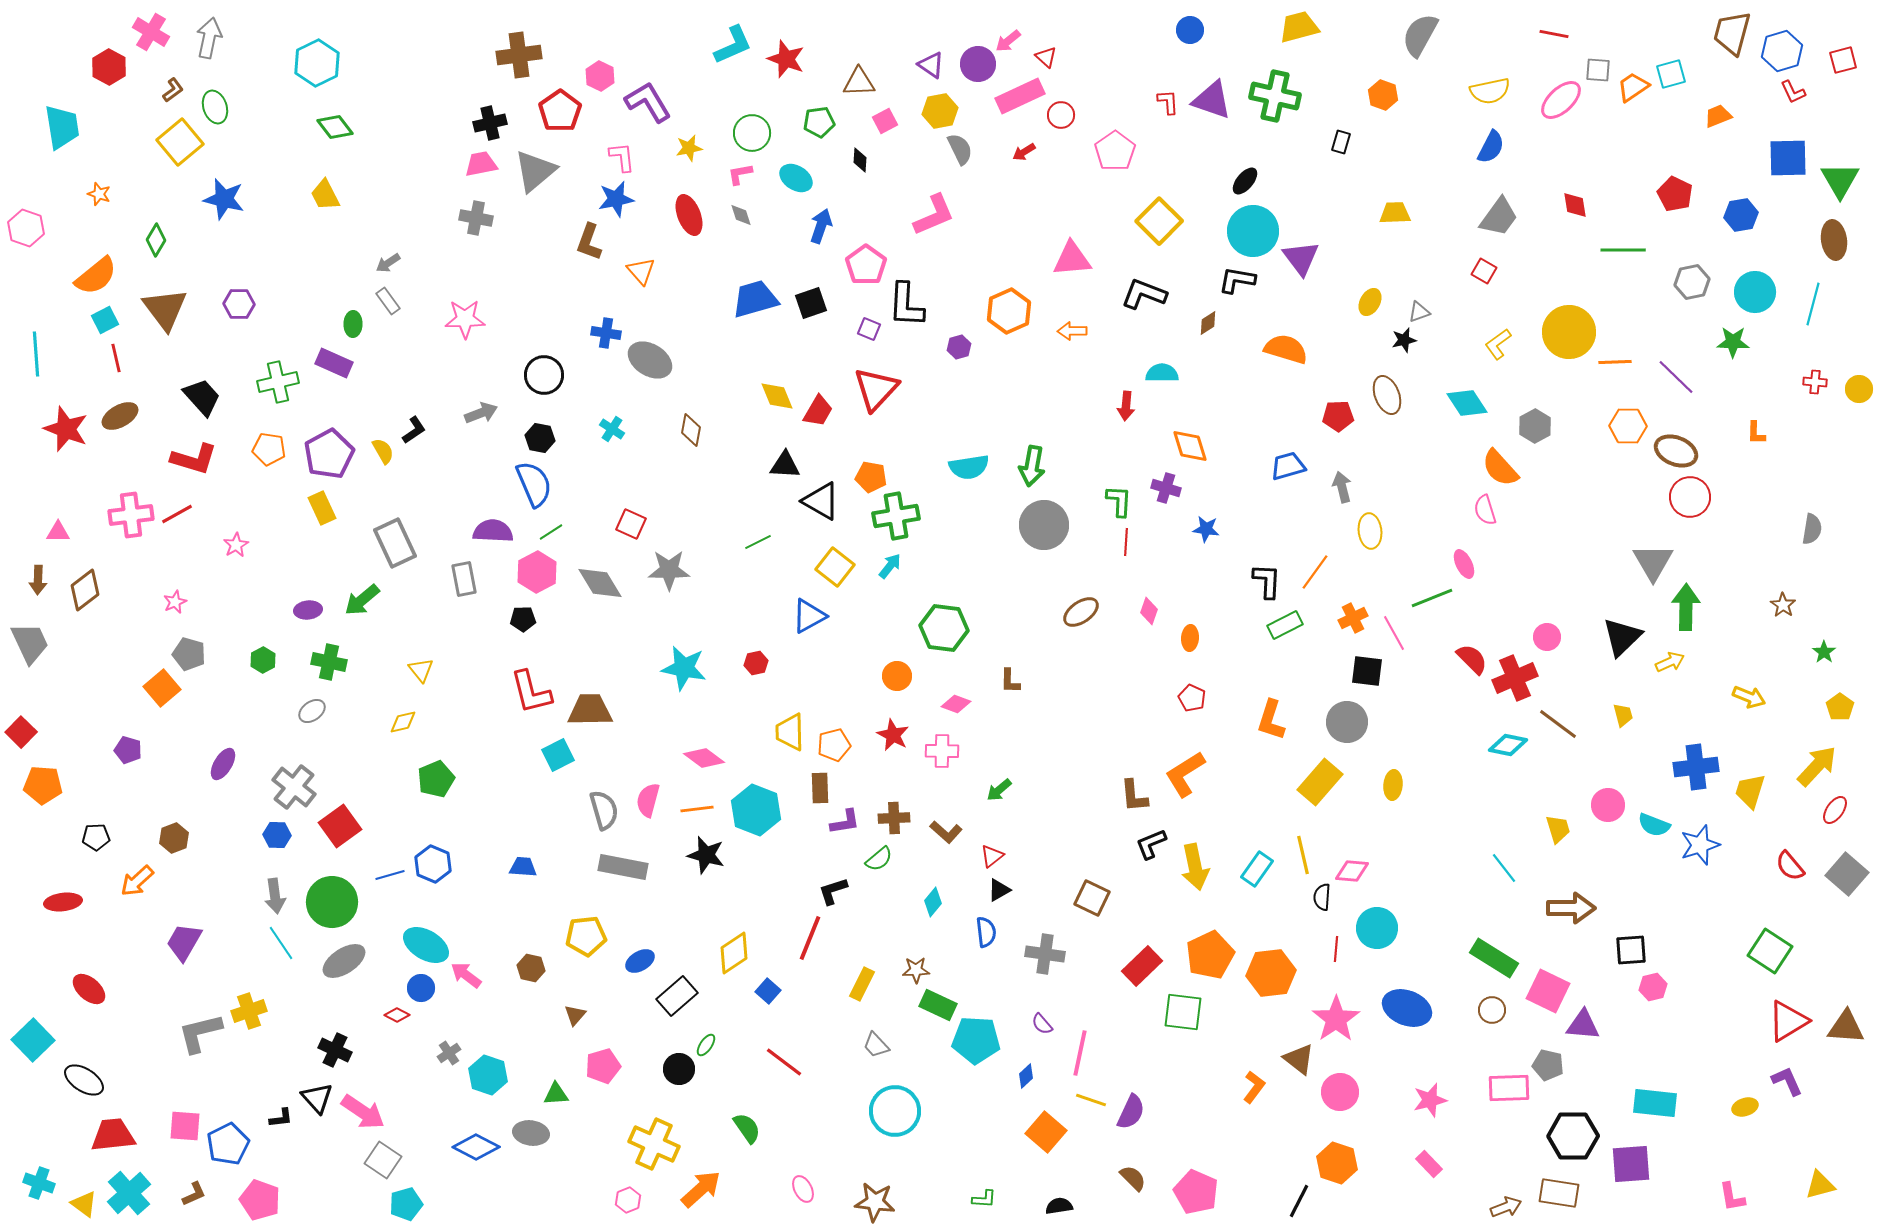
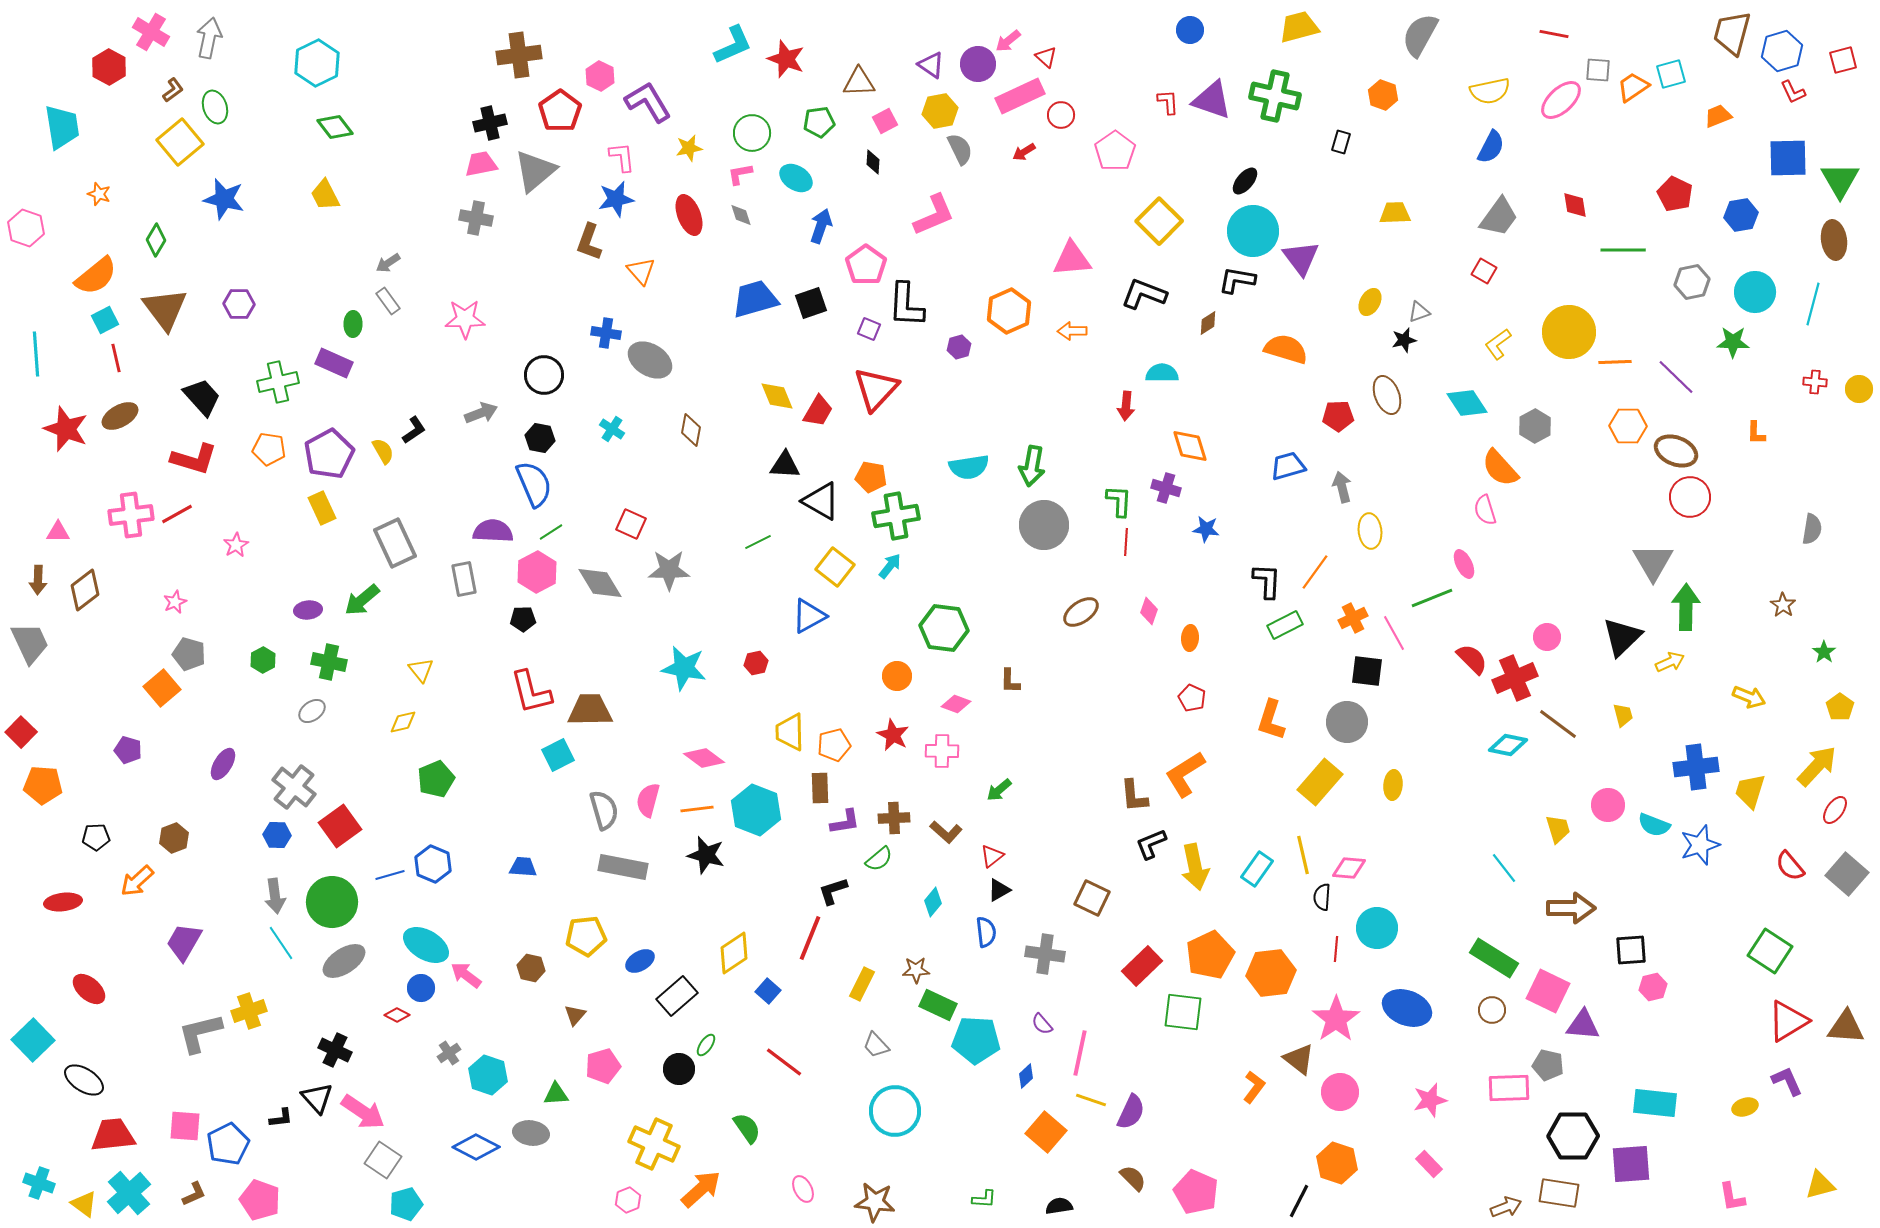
black diamond at (860, 160): moved 13 px right, 2 px down
pink diamond at (1352, 871): moved 3 px left, 3 px up
